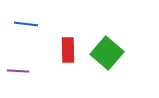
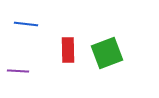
green square: rotated 28 degrees clockwise
